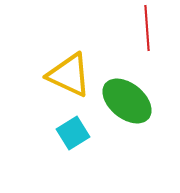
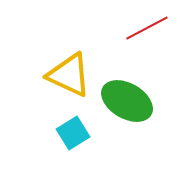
red line: rotated 66 degrees clockwise
green ellipse: rotated 9 degrees counterclockwise
